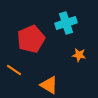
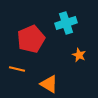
orange star: rotated 16 degrees clockwise
orange line: moved 3 px right, 1 px up; rotated 21 degrees counterclockwise
orange triangle: moved 1 px up
